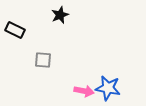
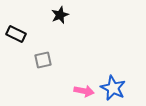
black rectangle: moved 1 px right, 4 px down
gray square: rotated 18 degrees counterclockwise
blue star: moved 5 px right; rotated 15 degrees clockwise
